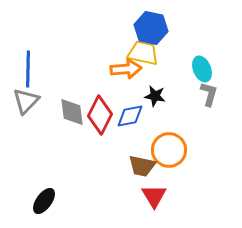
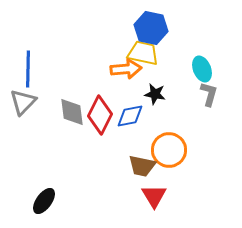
black star: moved 2 px up
gray triangle: moved 3 px left, 1 px down
